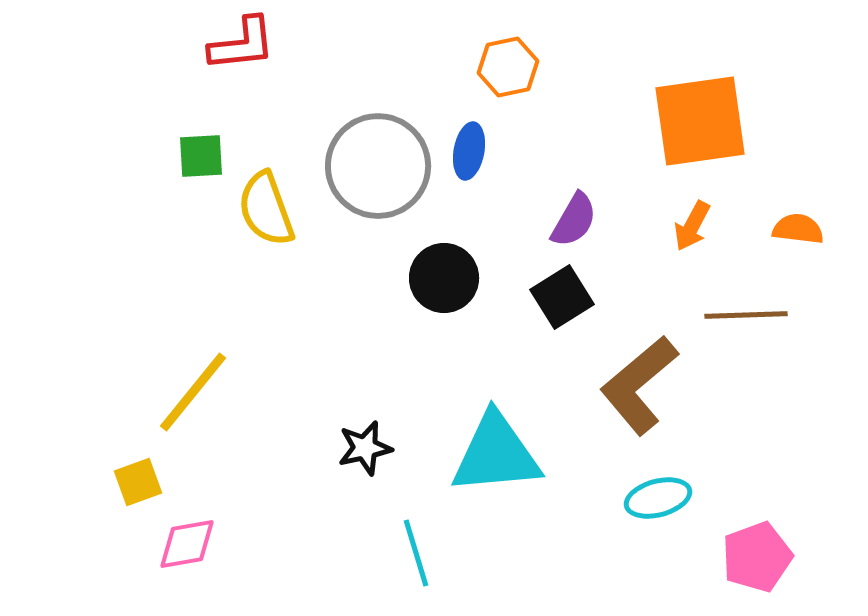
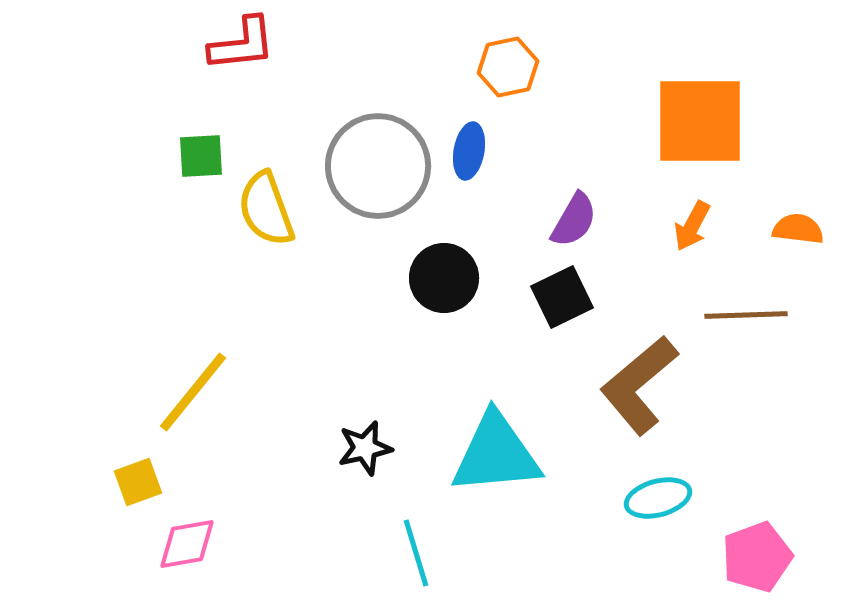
orange square: rotated 8 degrees clockwise
black square: rotated 6 degrees clockwise
